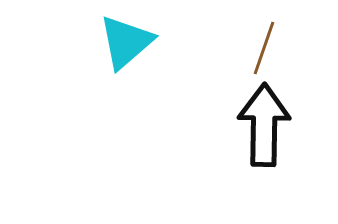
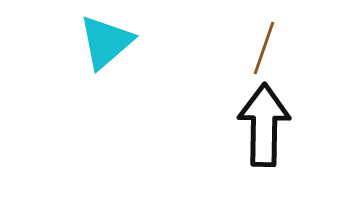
cyan triangle: moved 20 px left
